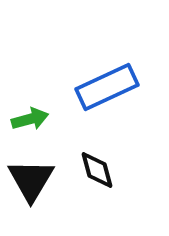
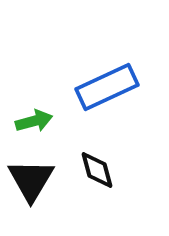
green arrow: moved 4 px right, 2 px down
